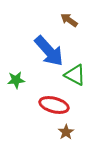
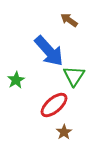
green triangle: moved 1 px left, 1 px down; rotated 35 degrees clockwise
green star: rotated 24 degrees counterclockwise
red ellipse: rotated 56 degrees counterclockwise
brown star: moved 2 px left
